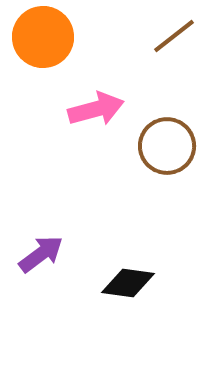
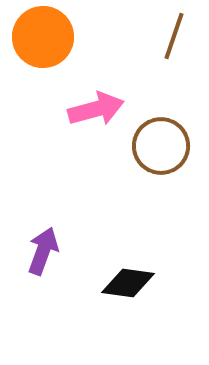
brown line: rotated 33 degrees counterclockwise
brown circle: moved 6 px left
purple arrow: moved 2 px right, 3 px up; rotated 33 degrees counterclockwise
